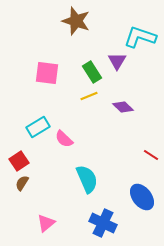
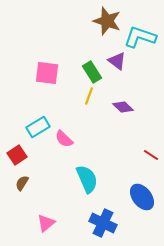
brown star: moved 31 px right
purple triangle: rotated 24 degrees counterclockwise
yellow line: rotated 48 degrees counterclockwise
red square: moved 2 px left, 6 px up
